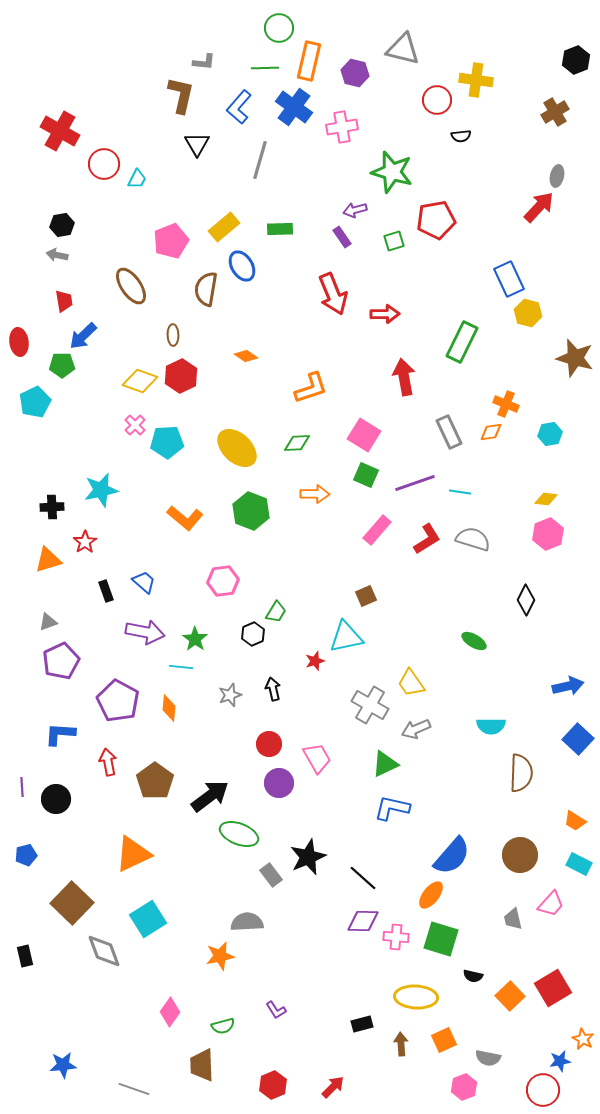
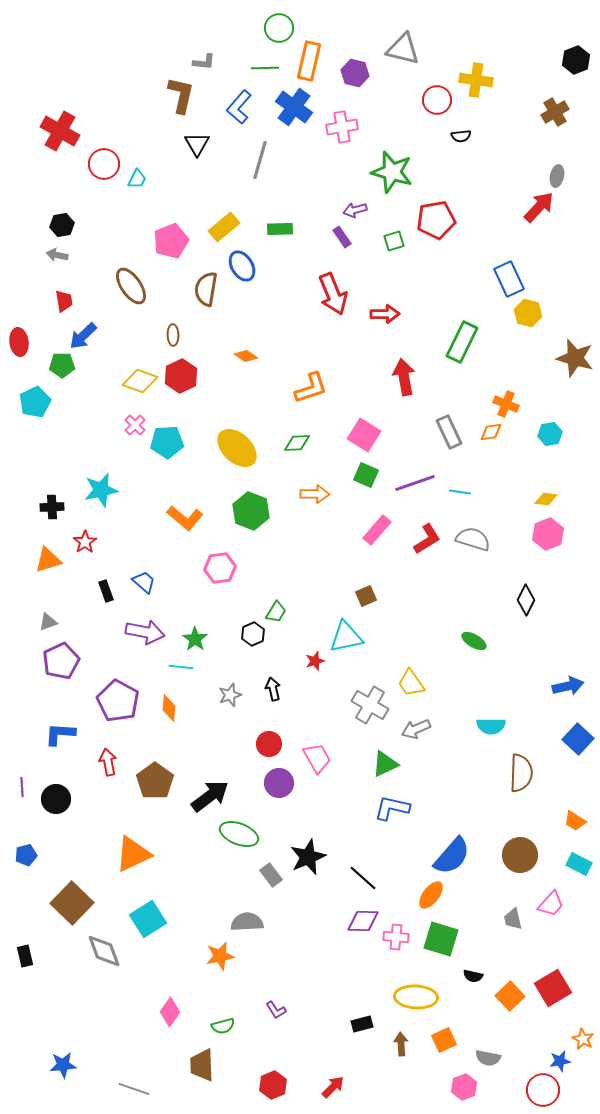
pink hexagon at (223, 581): moved 3 px left, 13 px up
